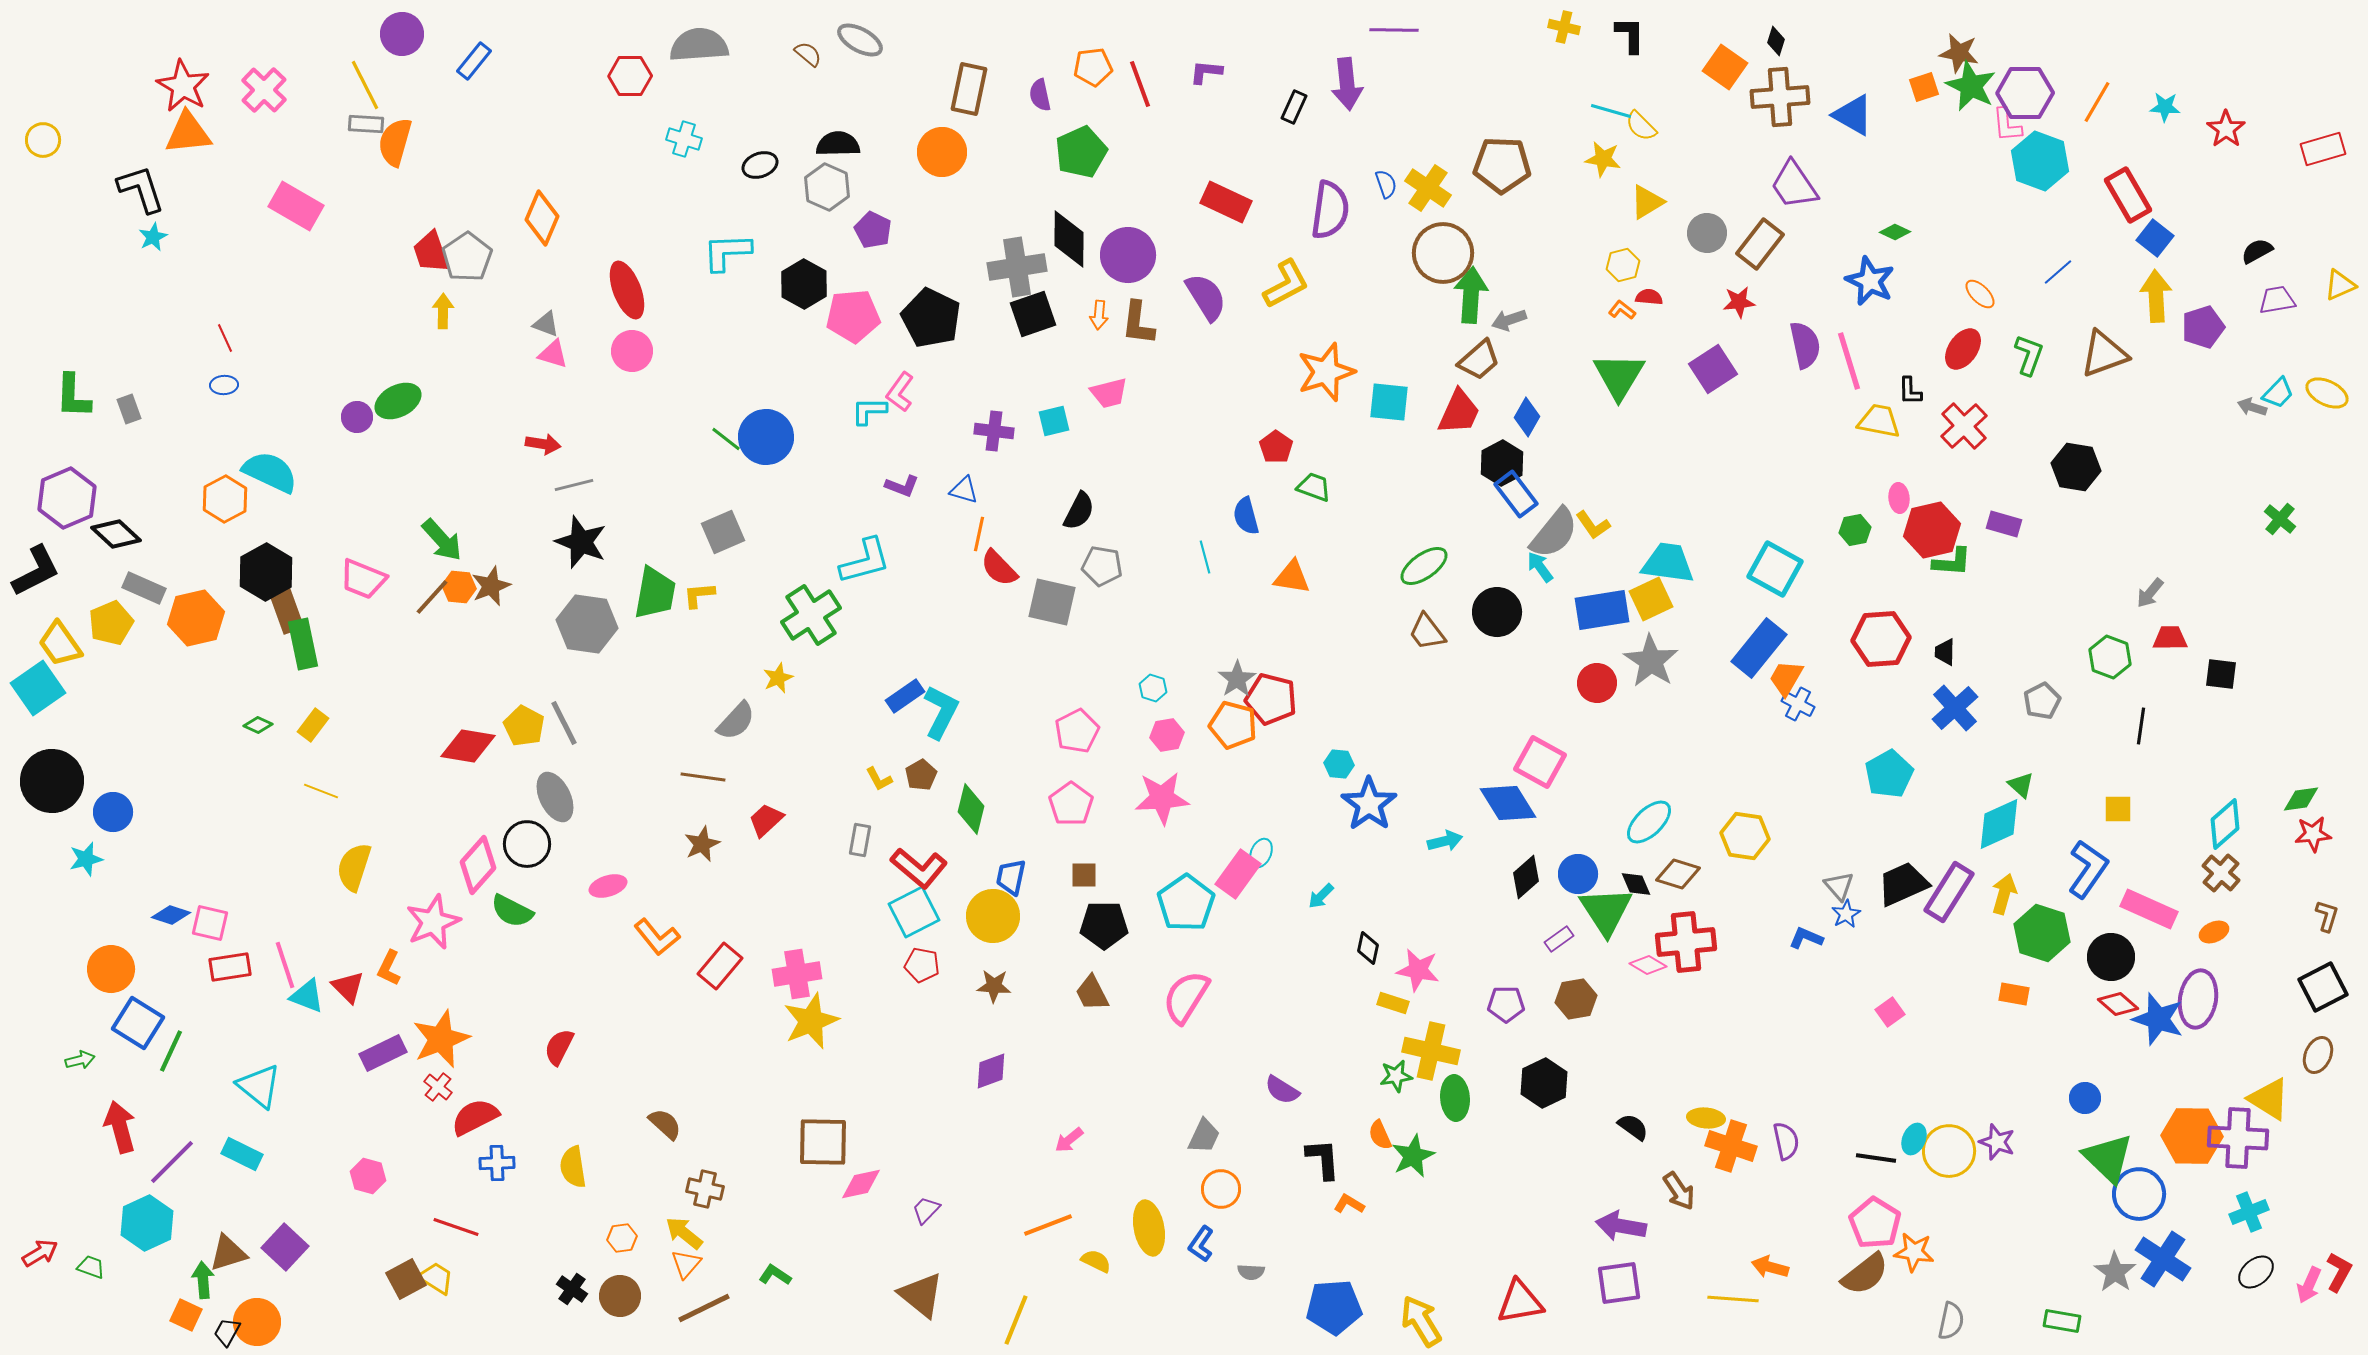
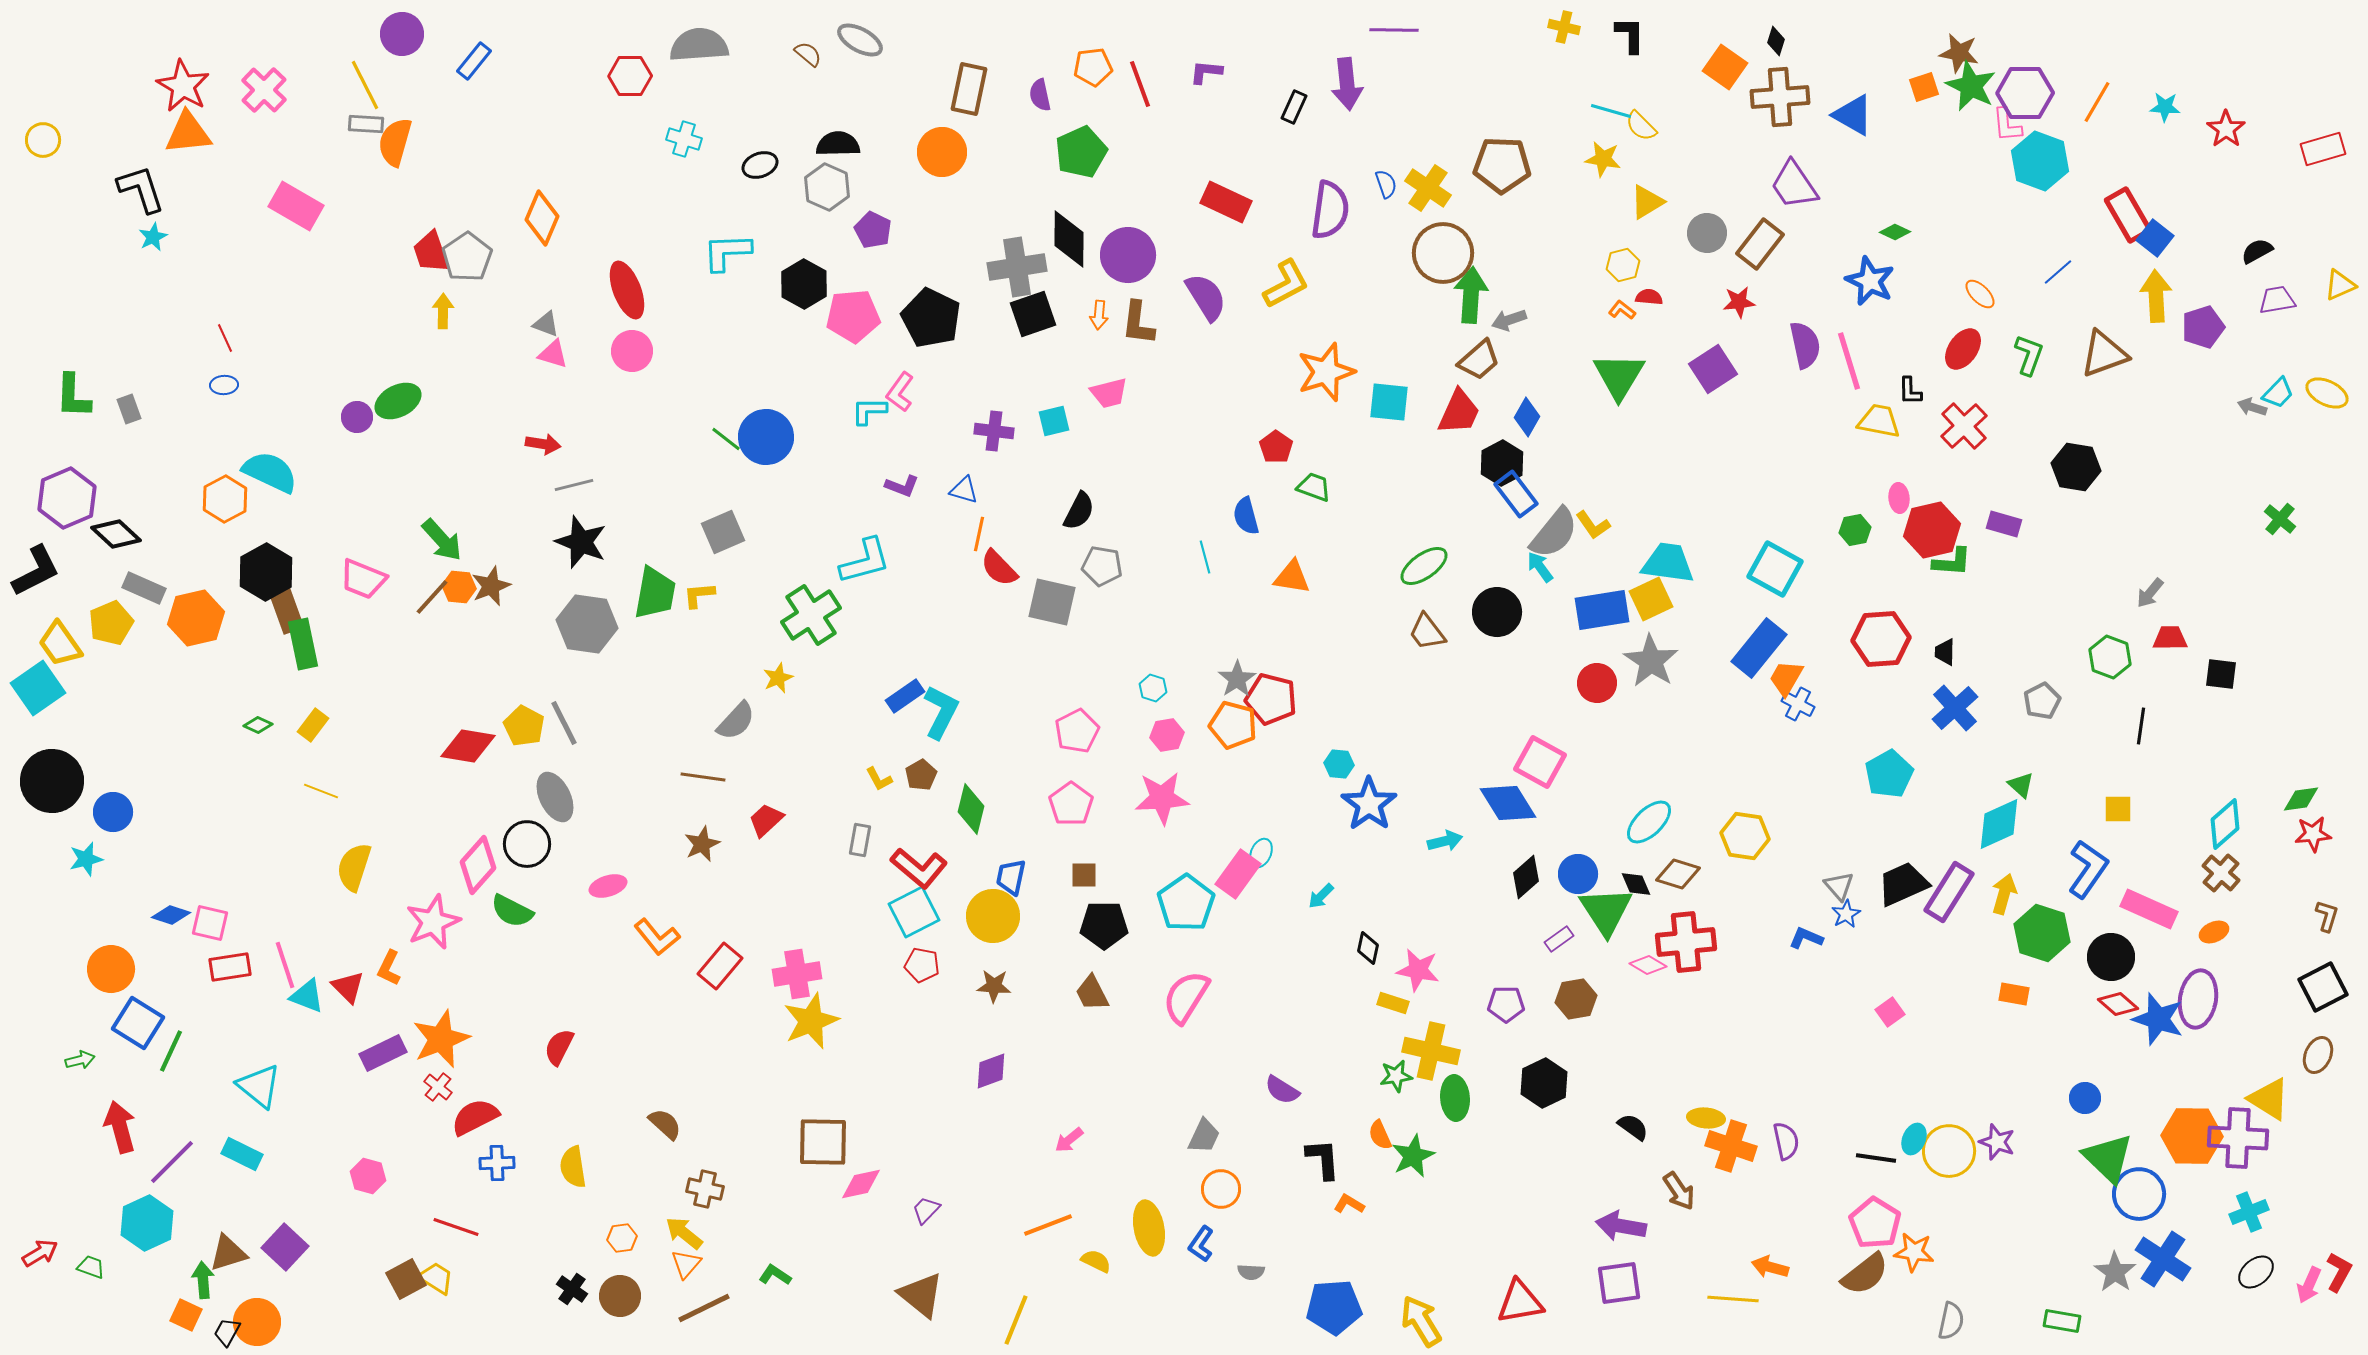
red rectangle at (2128, 195): moved 20 px down
